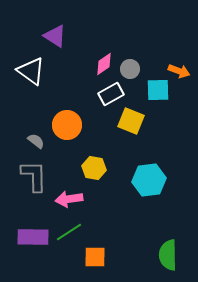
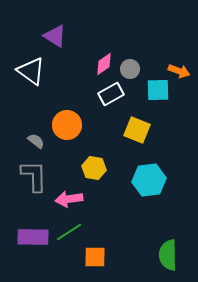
yellow square: moved 6 px right, 9 px down
